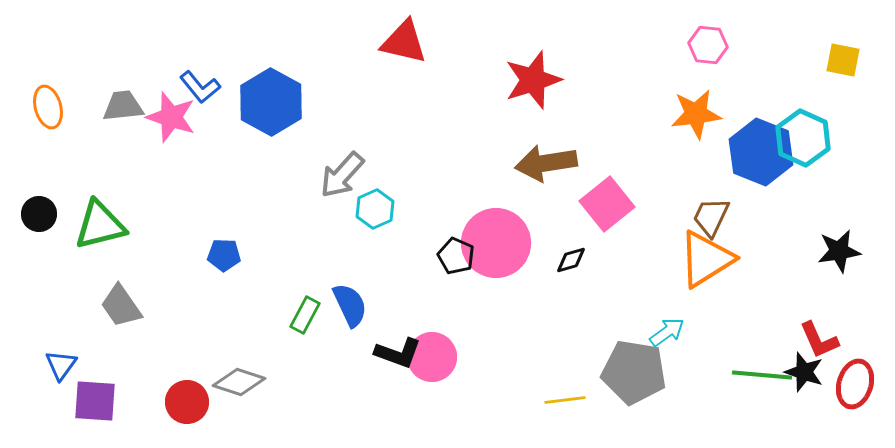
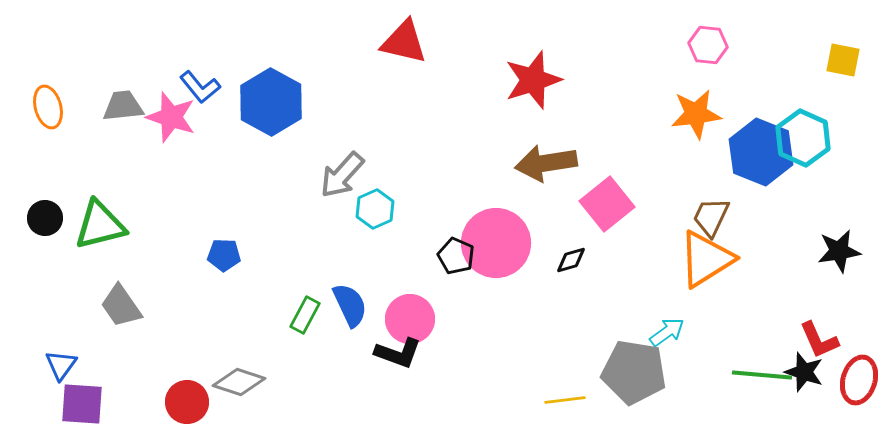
black circle at (39, 214): moved 6 px right, 4 px down
pink circle at (432, 357): moved 22 px left, 38 px up
red ellipse at (855, 384): moved 4 px right, 4 px up
purple square at (95, 401): moved 13 px left, 3 px down
